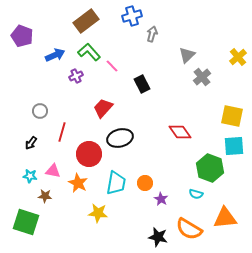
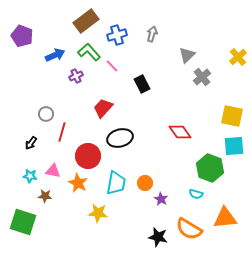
blue cross: moved 15 px left, 19 px down
gray circle: moved 6 px right, 3 px down
red circle: moved 1 px left, 2 px down
green square: moved 3 px left
